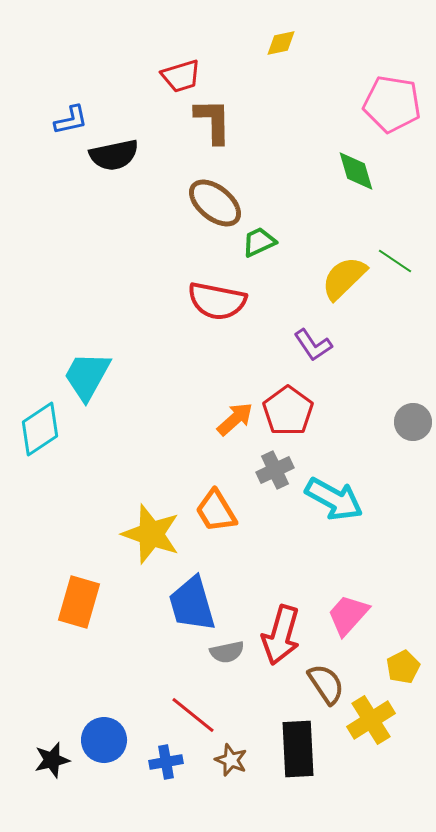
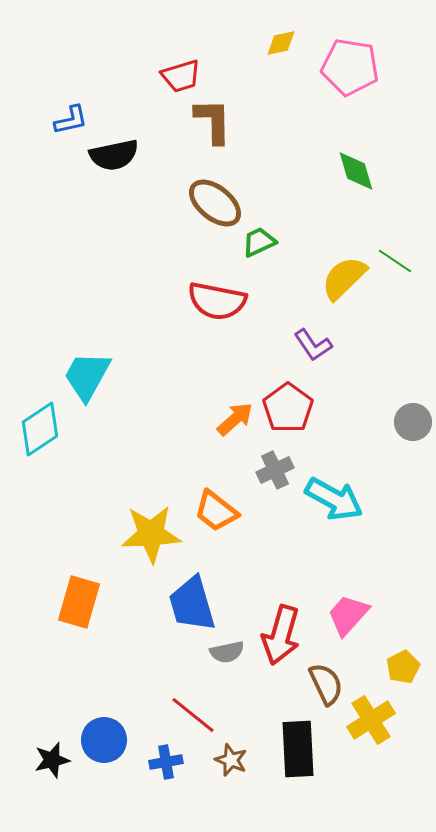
pink pentagon: moved 42 px left, 37 px up
red pentagon: moved 3 px up
orange trapezoid: rotated 21 degrees counterclockwise
yellow star: rotated 22 degrees counterclockwise
brown semicircle: rotated 9 degrees clockwise
